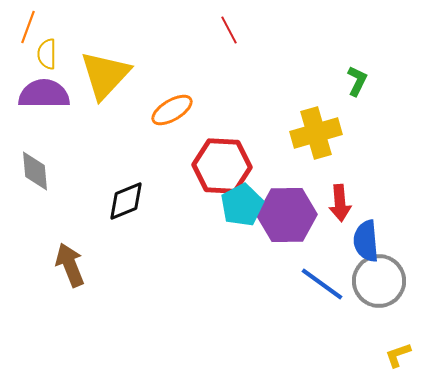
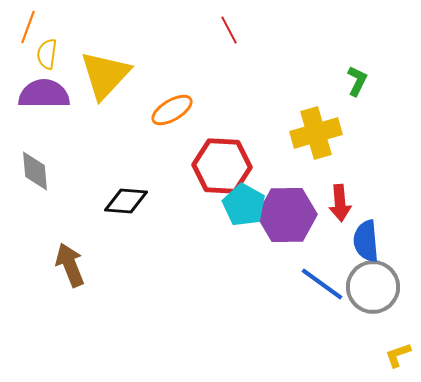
yellow semicircle: rotated 8 degrees clockwise
black diamond: rotated 27 degrees clockwise
cyan pentagon: moved 2 px right; rotated 15 degrees counterclockwise
gray circle: moved 6 px left, 6 px down
